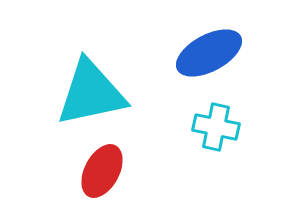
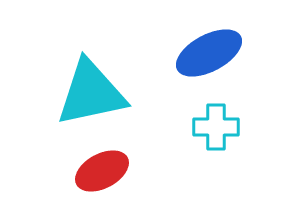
cyan cross: rotated 12 degrees counterclockwise
red ellipse: rotated 34 degrees clockwise
